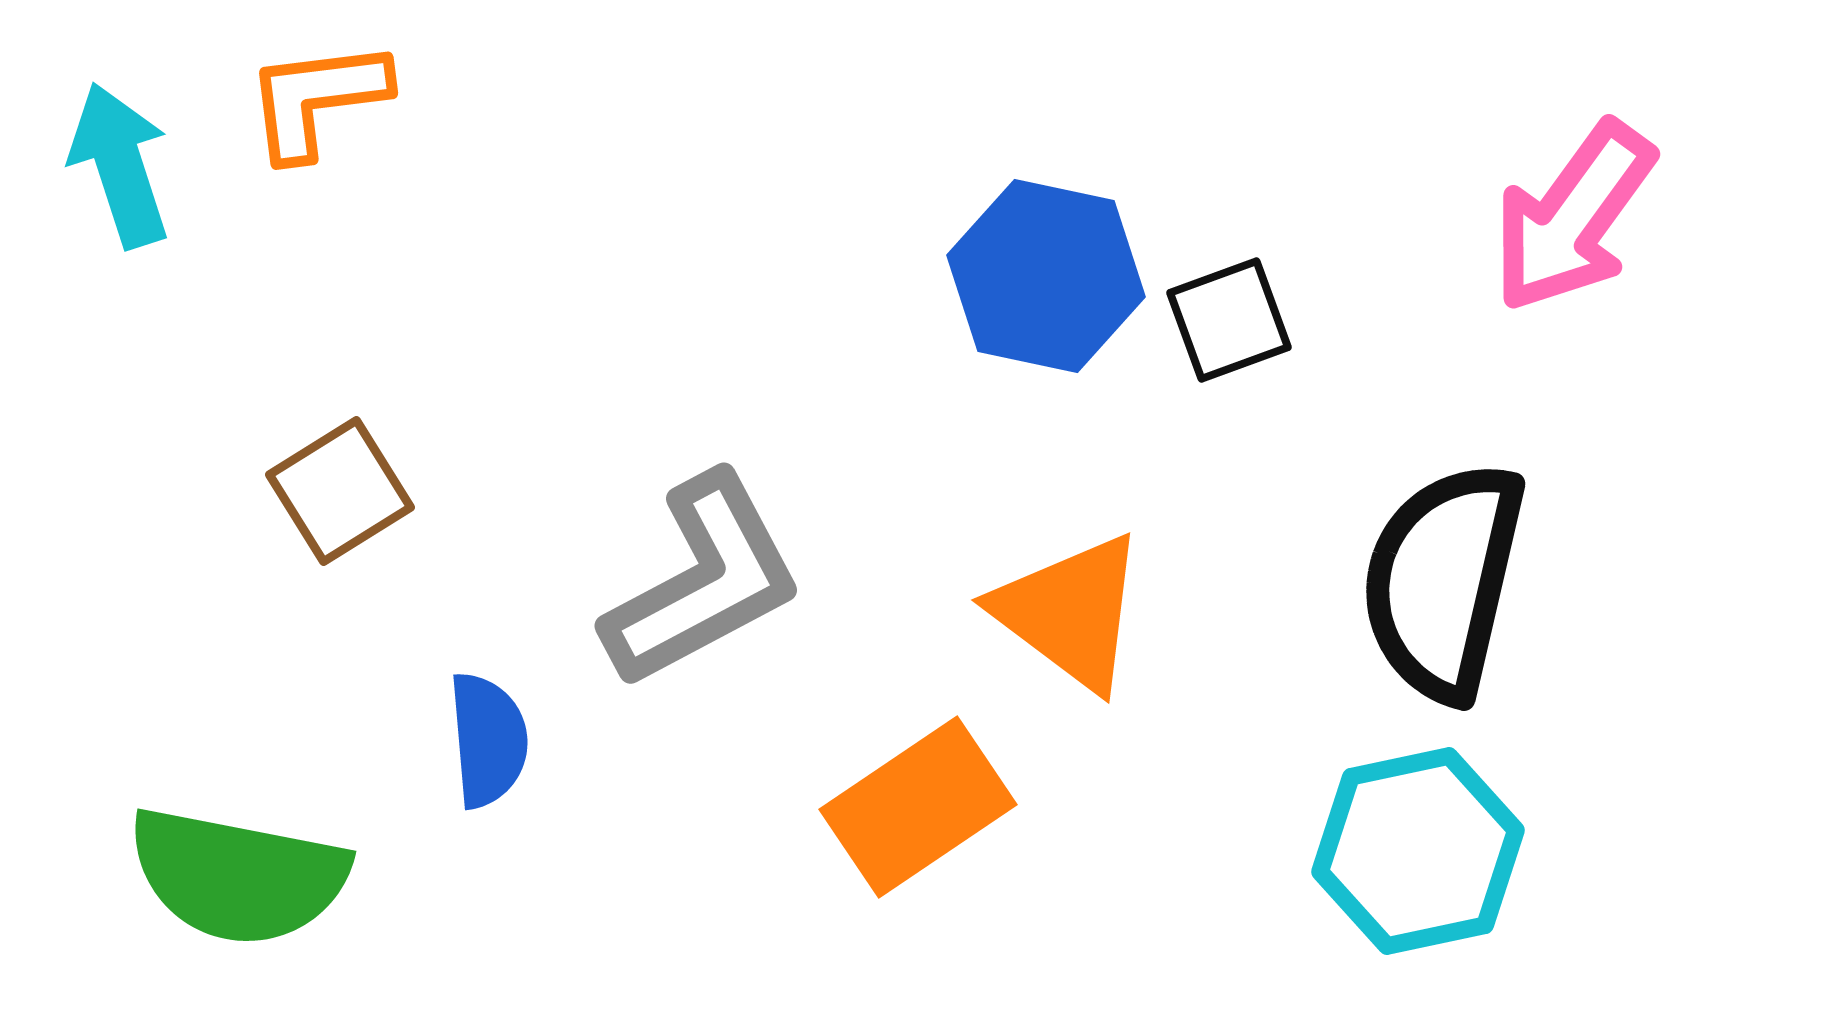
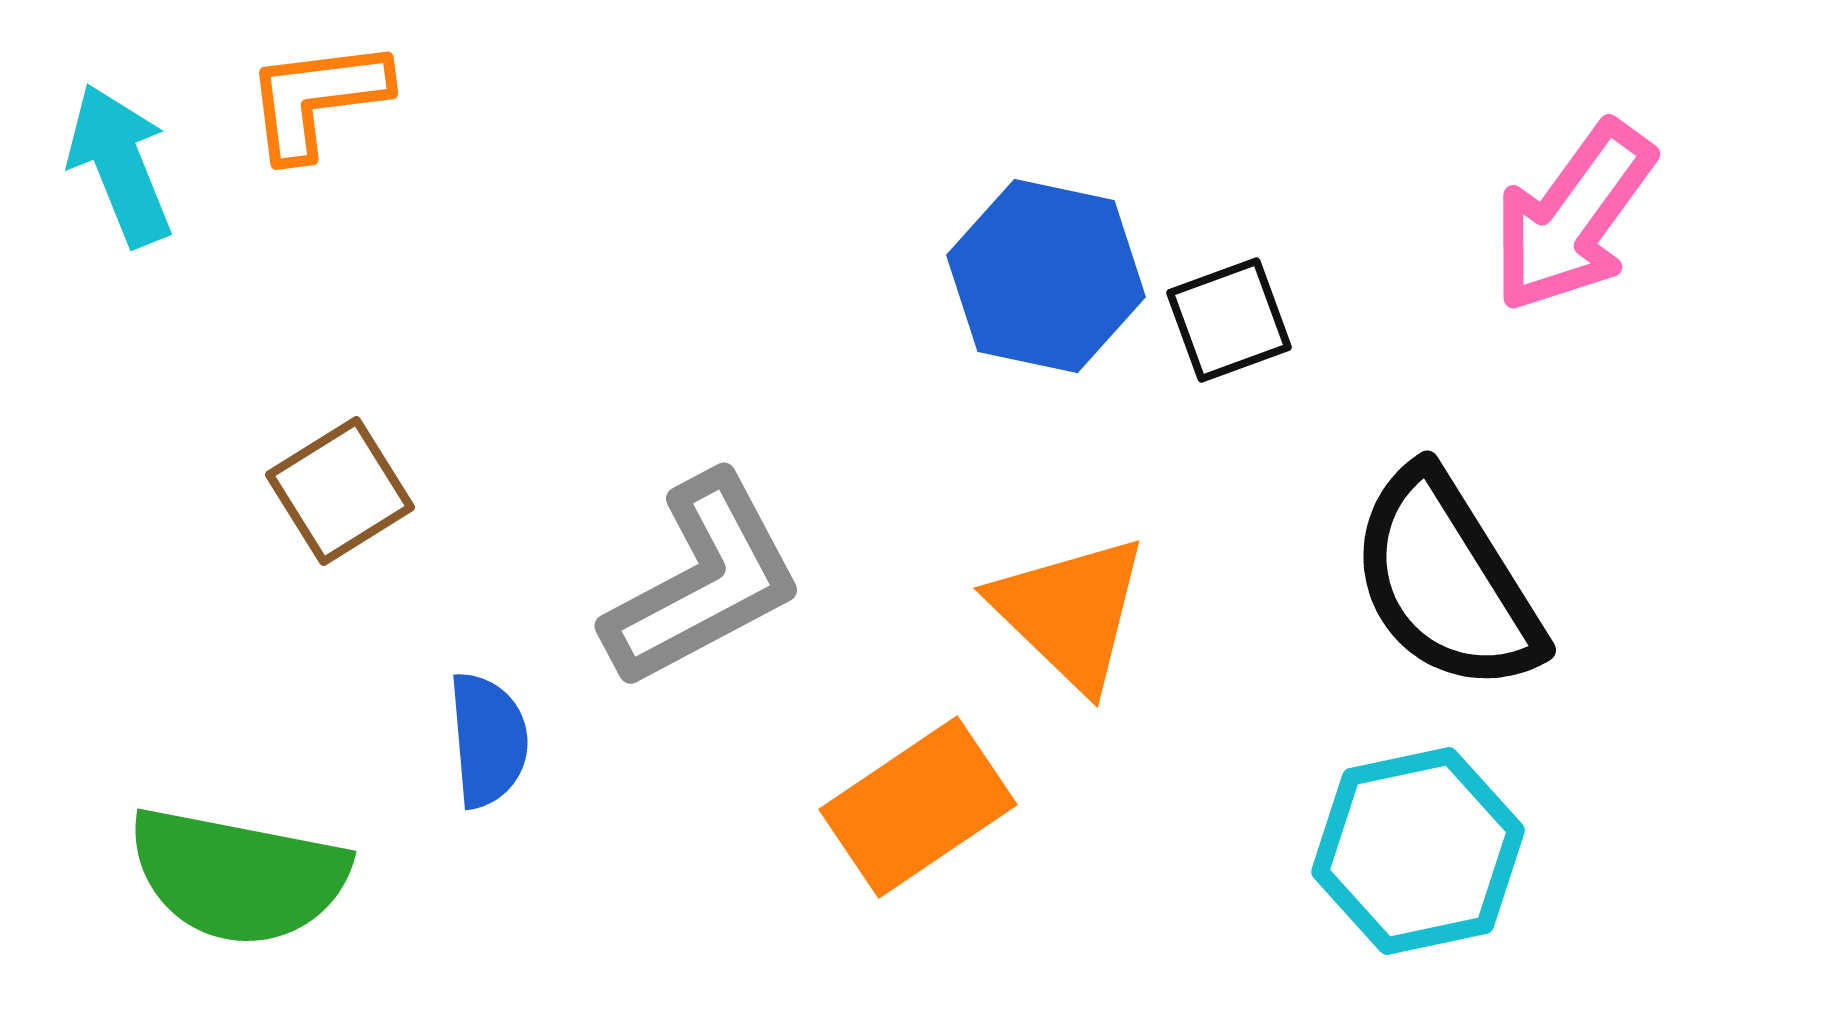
cyan arrow: rotated 4 degrees counterclockwise
black semicircle: moved 3 px right; rotated 45 degrees counterclockwise
orange triangle: rotated 7 degrees clockwise
